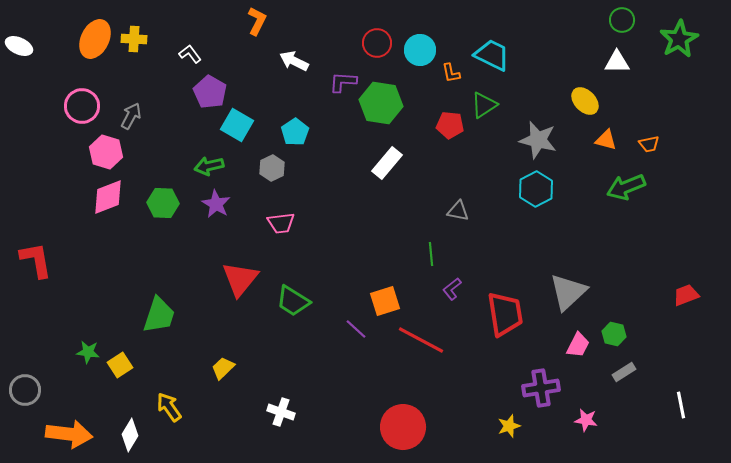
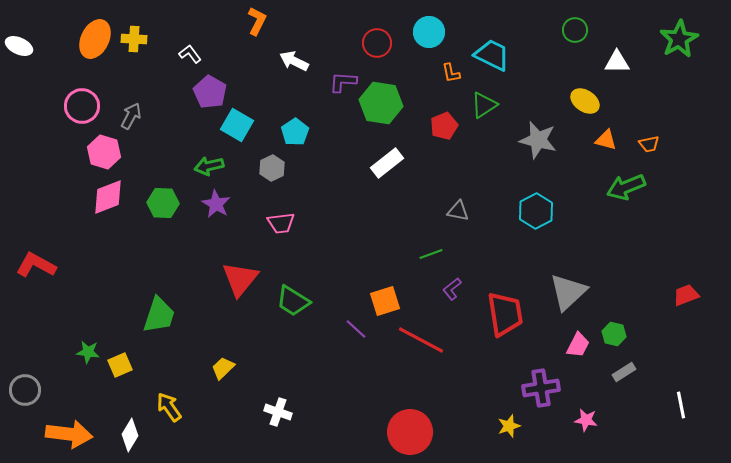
green circle at (622, 20): moved 47 px left, 10 px down
cyan circle at (420, 50): moved 9 px right, 18 px up
yellow ellipse at (585, 101): rotated 12 degrees counterclockwise
red pentagon at (450, 125): moved 6 px left, 1 px down; rotated 28 degrees counterclockwise
pink hexagon at (106, 152): moved 2 px left
white rectangle at (387, 163): rotated 12 degrees clockwise
cyan hexagon at (536, 189): moved 22 px down
green line at (431, 254): rotated 75 degrees clockwise
red L-shape at (36, 260): moved 5 px down; rotated 51 degrees counterclockwise
yellow square at (120, 365): rotated 10 degrees clockwise
white cross at (281, 412): moved 3 px left
red circle at (403, 427): moved 7 px right, 5 px down
